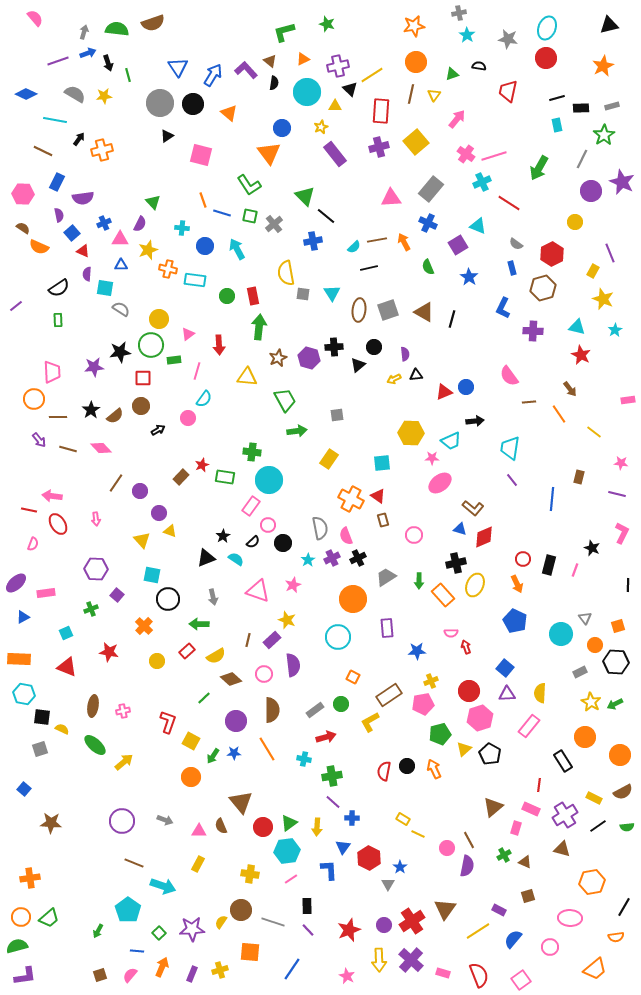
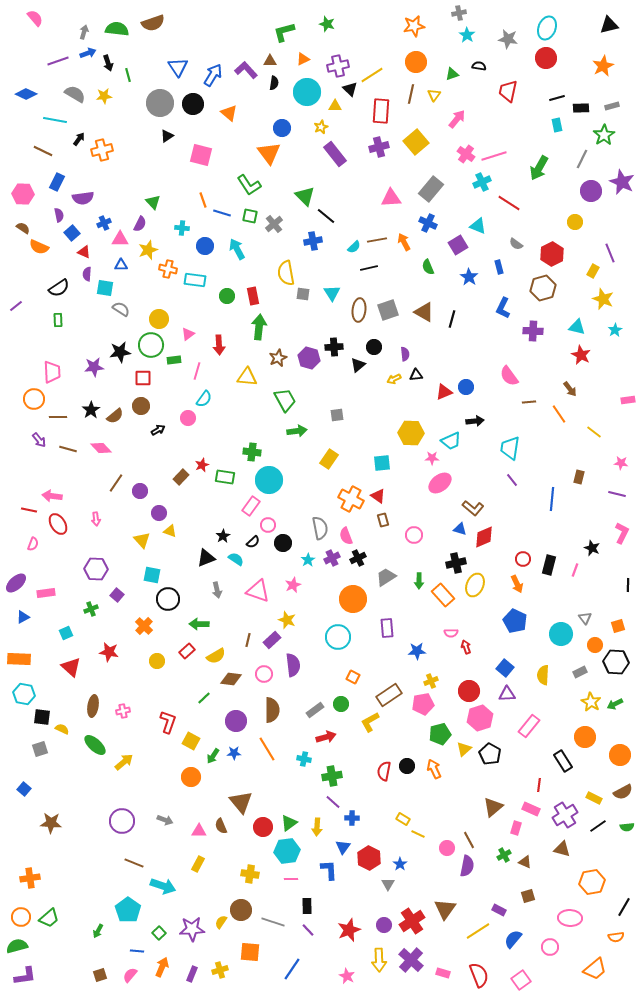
brown triangle at (270, 61): rotated 40 degrees counterclockwise
red triangle at (83, 251): moved 1 px right, 1 px down
blue rectangle at (512, 268): moved 13 px left, 1 px up
gray arrow at (213, 597): moved 4 px right, 7 px up
red triangle at (67, 667): moved 4 px right; rotated 20 degrees clockwise
brown diamond at (231, 679): rotated 35 degrees counterclockwise
yellow semicircle at (540, 693): moved 3 px right, 18 px up
blue star at (400, 867): moved 3 px up
pink line at (291, 879): rotated 32 degrees clockwise
